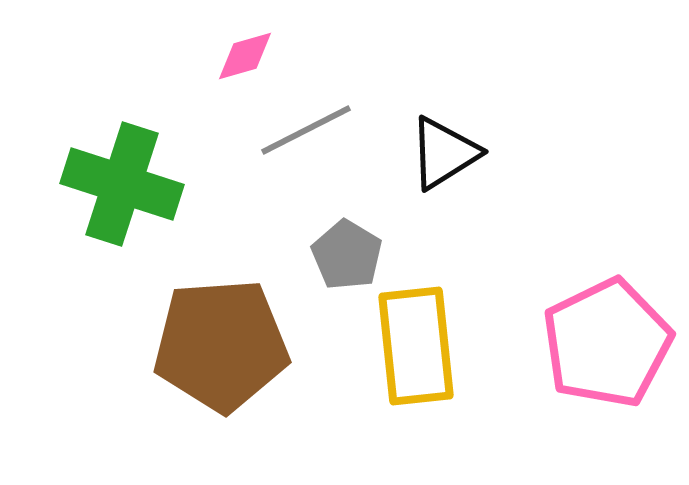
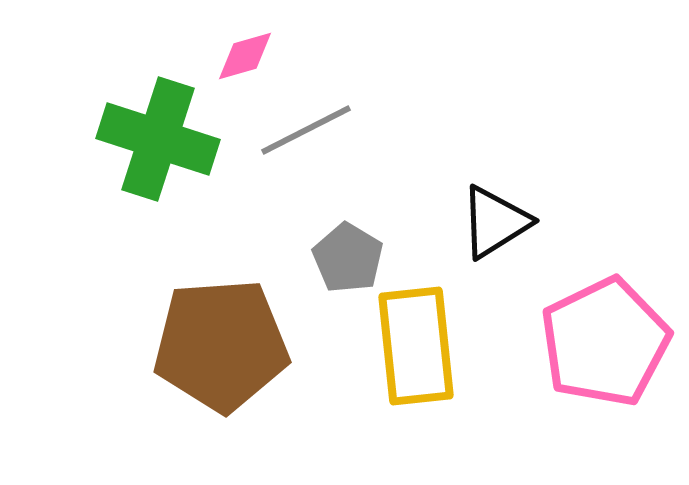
black triangle: moved 51 px right, 69 px down
green cross: moved 36 px right, 45 px up
gray pentagon: moved 1 px right, 3 px down
pink pentagon: moved 2 px left, 1 px up
